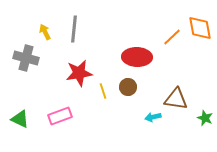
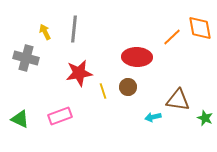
brown triangle: moved 2 px right, 1 px down
